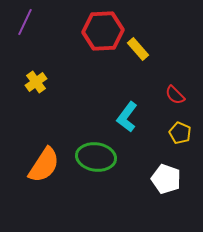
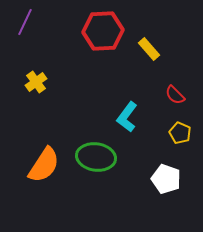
yellow rectangle: moved 11 px right
